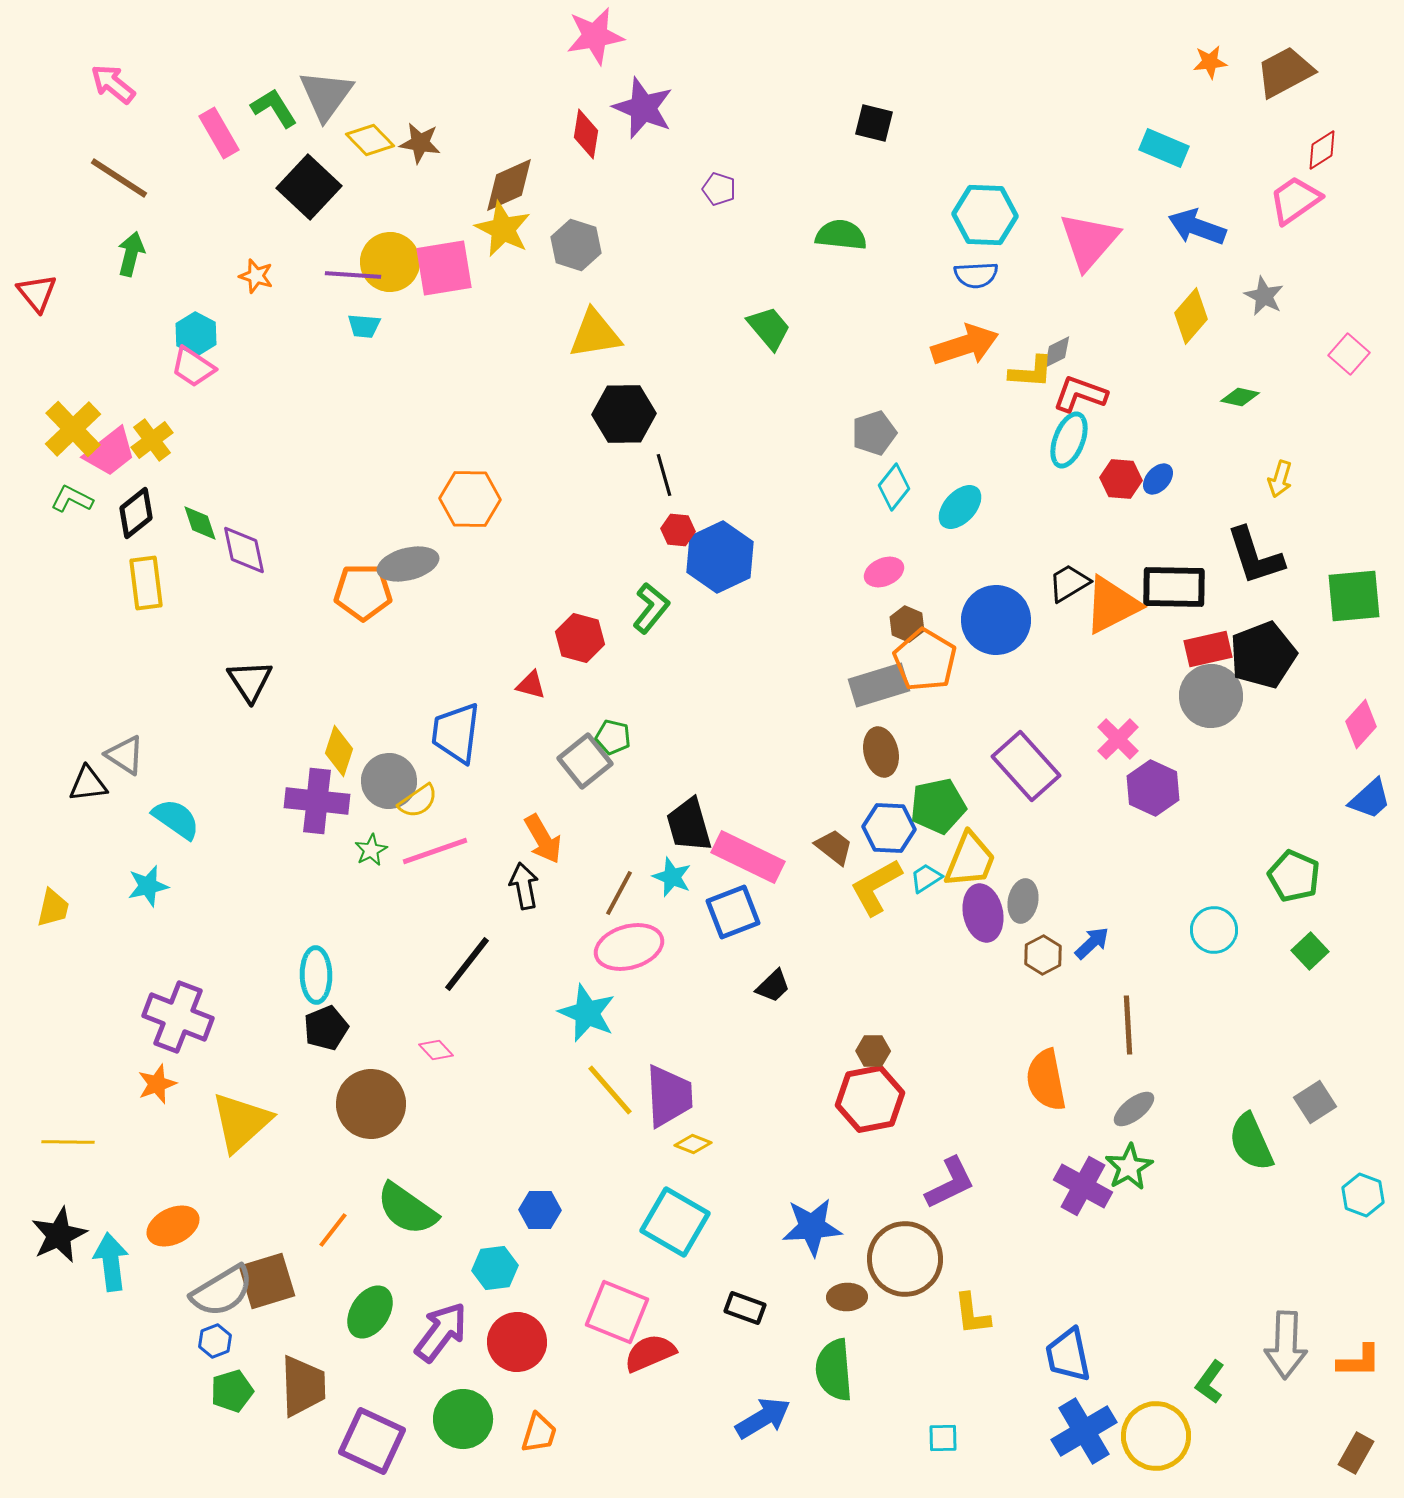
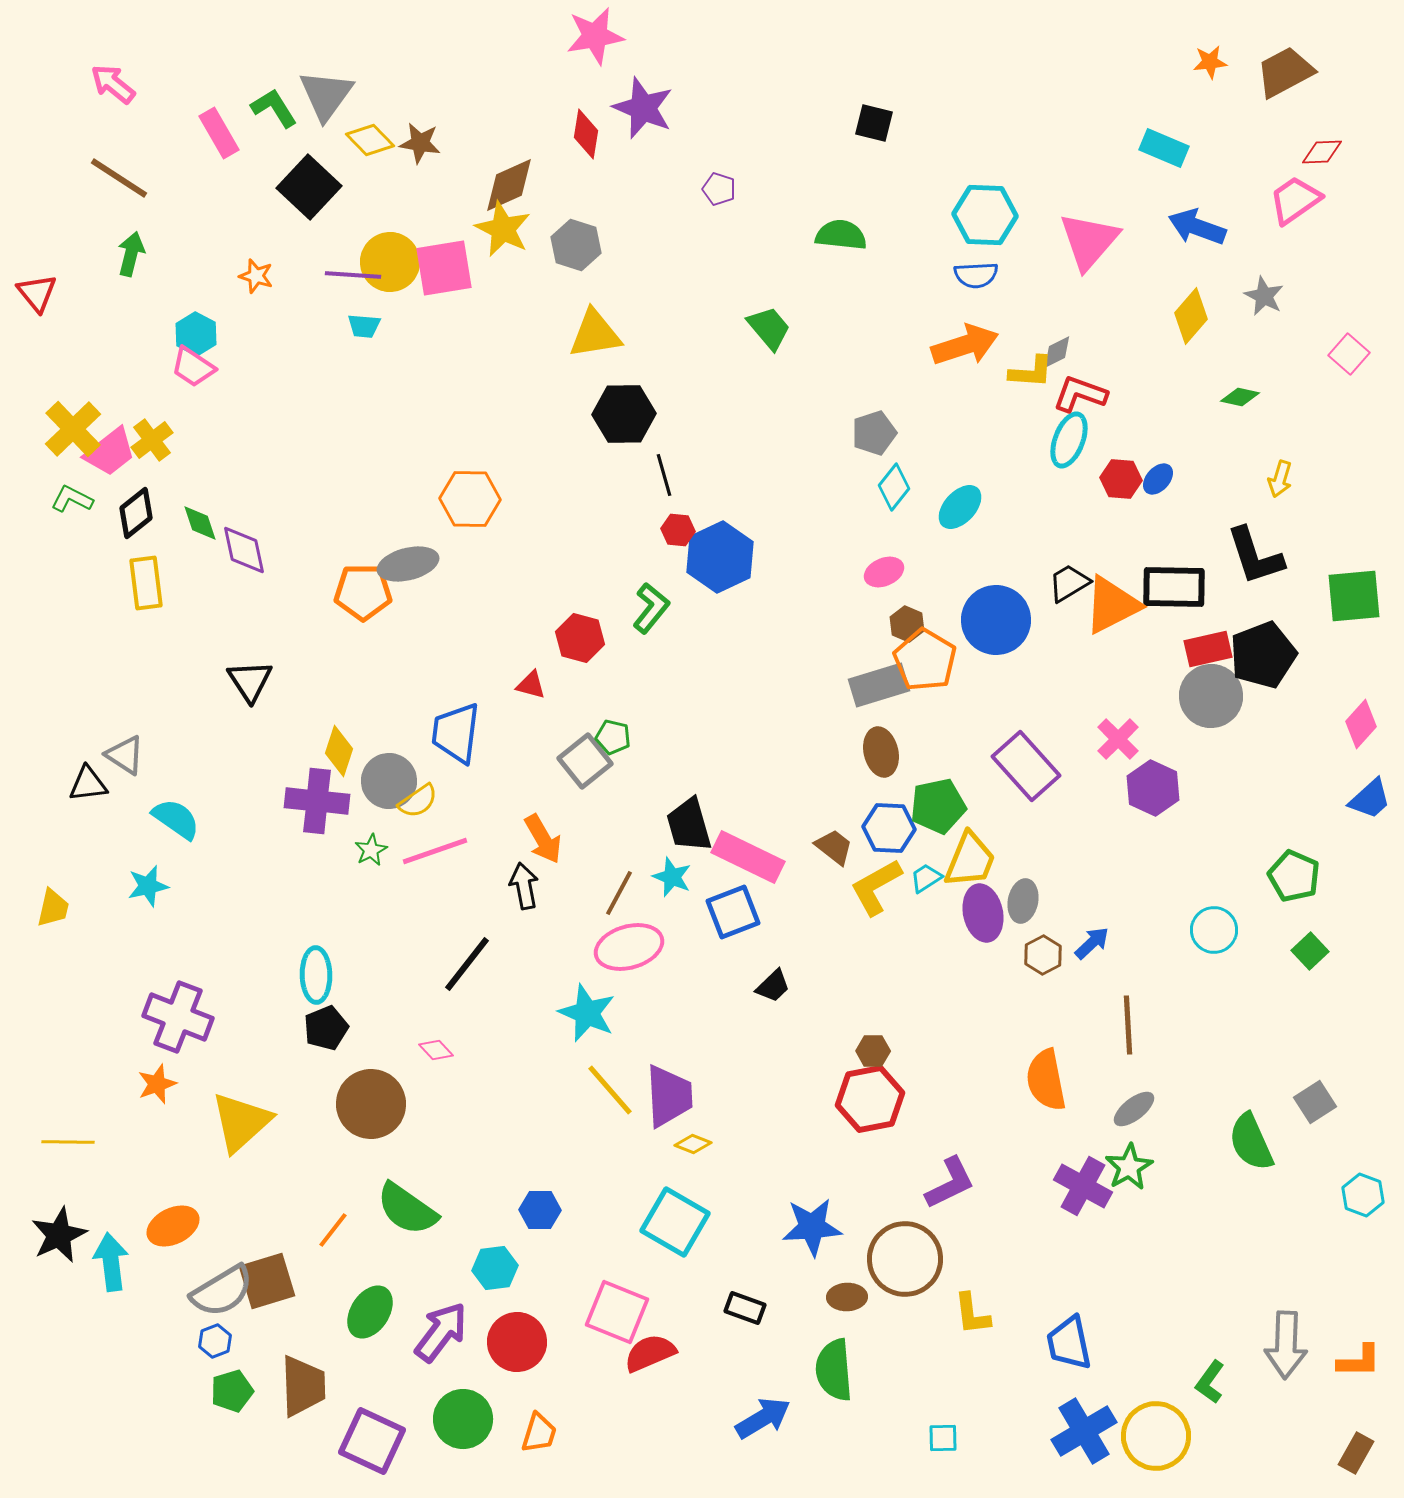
red diamond at (1322, 150): moved 2 px down; rotated 30 degrees clockwise
blue trapezoid at (1068, 1355): moved 1 px right, 12 px up
